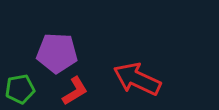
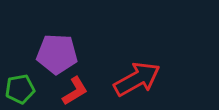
purple pentagon: moved 1 px down
red arrow: rotated 126 degrees clockwise
